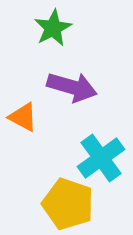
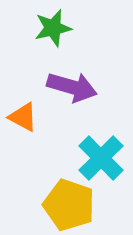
green star: rotated 15 degrees clockwise
cyan cross: rotated 9 degrees counterclockwise
yellow pentagon: moved 1 px right, 1 px down
